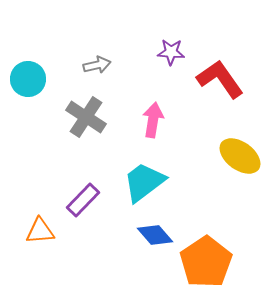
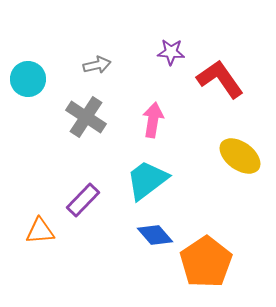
cyan trapezoid: moved 3 px right, 2 px up
